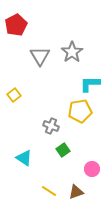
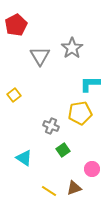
gray star: moved 4 px up
yellow pentagon: moved 2 px down
brown triangle: moved 2 px left, 4 px up
